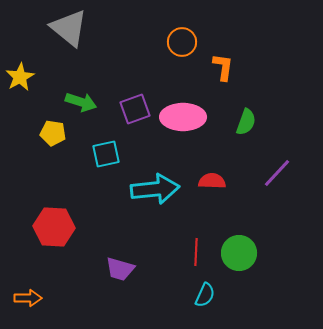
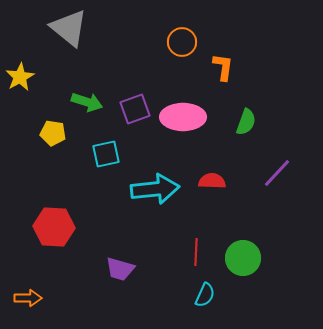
green arrow: moved 6 px right
green circle: moved 4 px right, 5 px down
